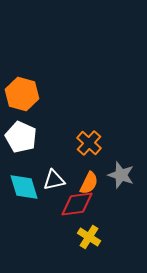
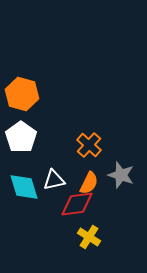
white pentagon: rotated 12 degrees clockwise
orange cross: moved 2 px down
